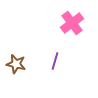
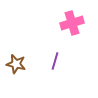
pink cross: rotated 20 degrees clockwise
